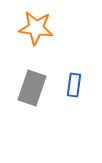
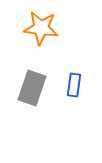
orange star: moved 5 px right
